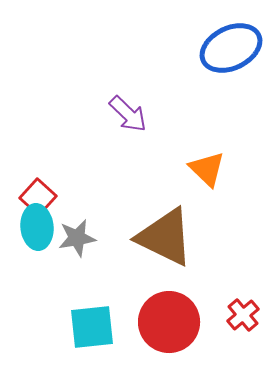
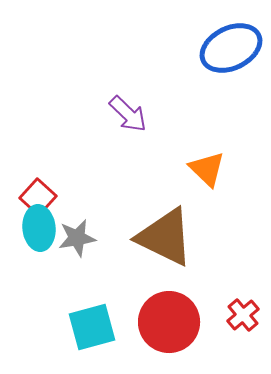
cyan ellipse: moved 2 px right, 1 px down
cyan square: rotated 9 degrees counterclockwise
